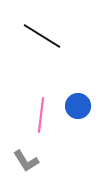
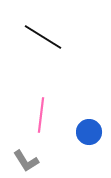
black line: moved 1 px right, 1 px down
blue circle: moved 11 px right, 26 px down
